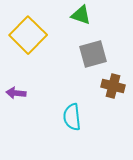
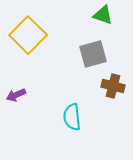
green triangle: moved 22 px right
purple arrow: moved 2 px down; rotated 30 degrees counterclockwise
